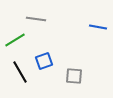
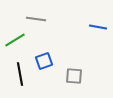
black line: moved 2 px down; rotated 20 degrees clockwise
